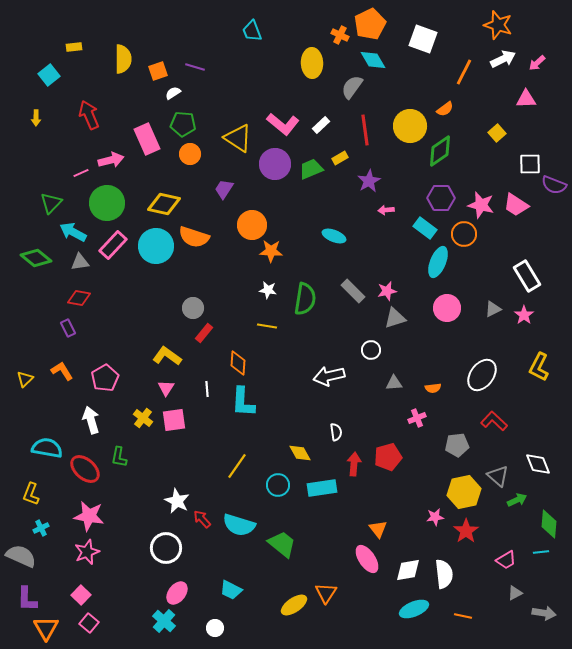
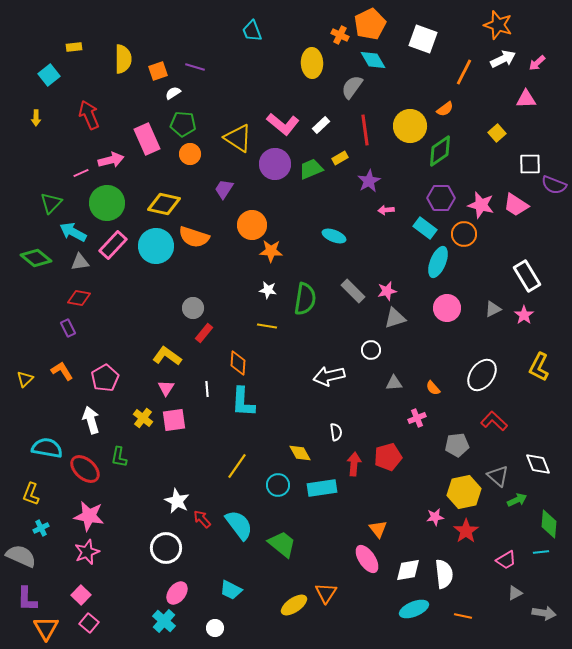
orange semicircle at (433, 388): rotated 56 degrees clockwise
cyan semicircle at (239, 525): rotated 144 degrees counterclockwise
